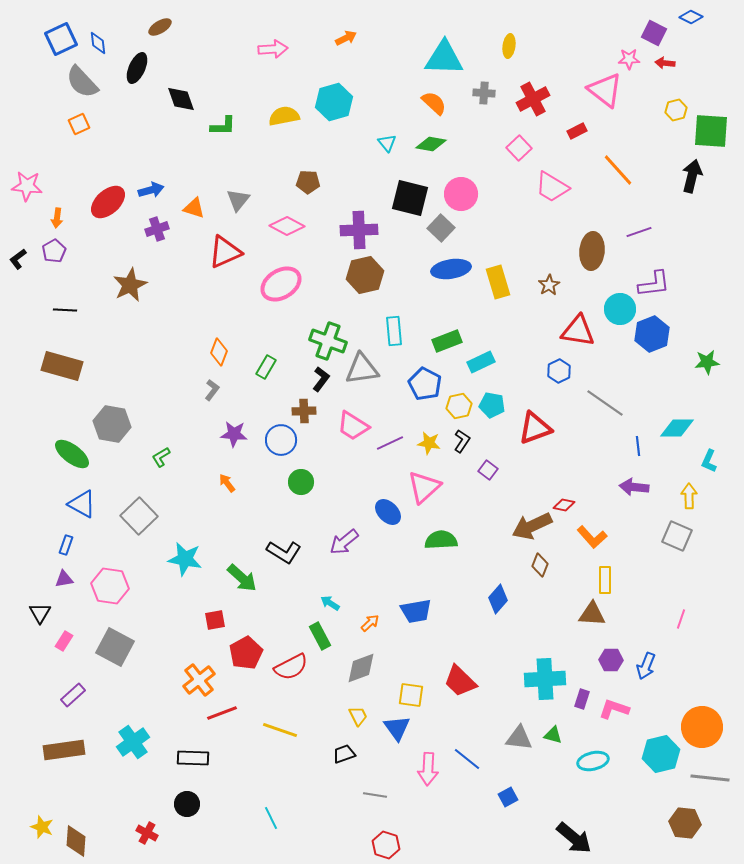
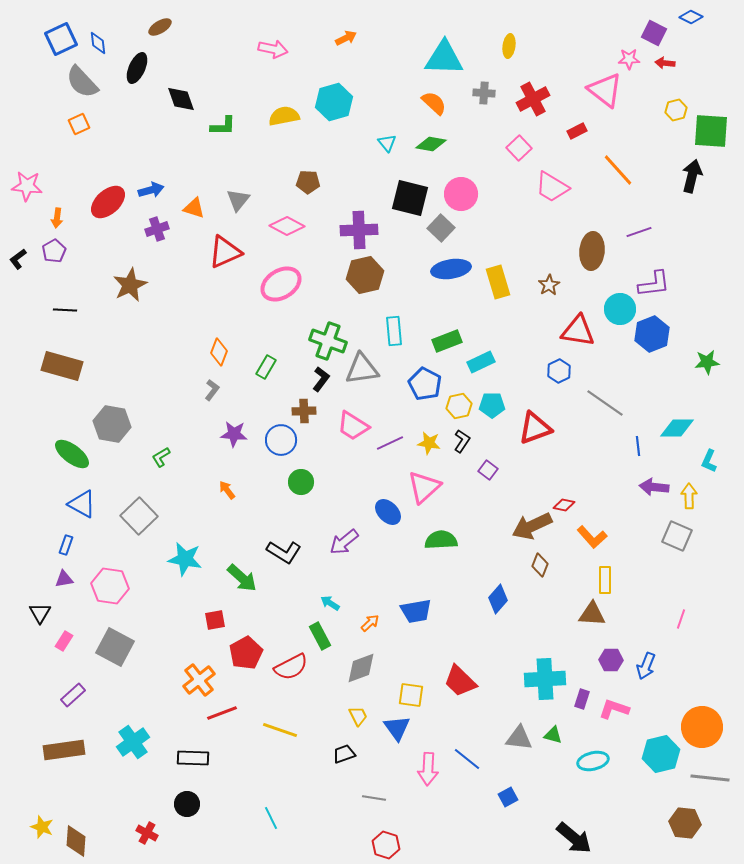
pink arrow at (273, 49): rotated 16 degrees clockwise
cyan pentagon at (492, 405): rotated 10 degrees counterclockwise
orange arrow at (227, 483): moved 7 px down
purple arrow at (634, 487): moved 20 px right
gray line at (375, 795): moved 1 px left, 3 px down
